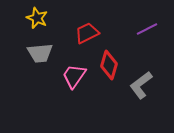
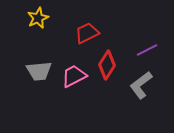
yellow star: moved 1 px right; rotated 25 degrees clockwise
purple line: moved 21 px down
gray trapezoid: moved 1 px left, 18 px down
red diamond: moved 2 px left; rotated 16 degrees clockwise
pink trapezoid: rotated 28 degrees clockwise
